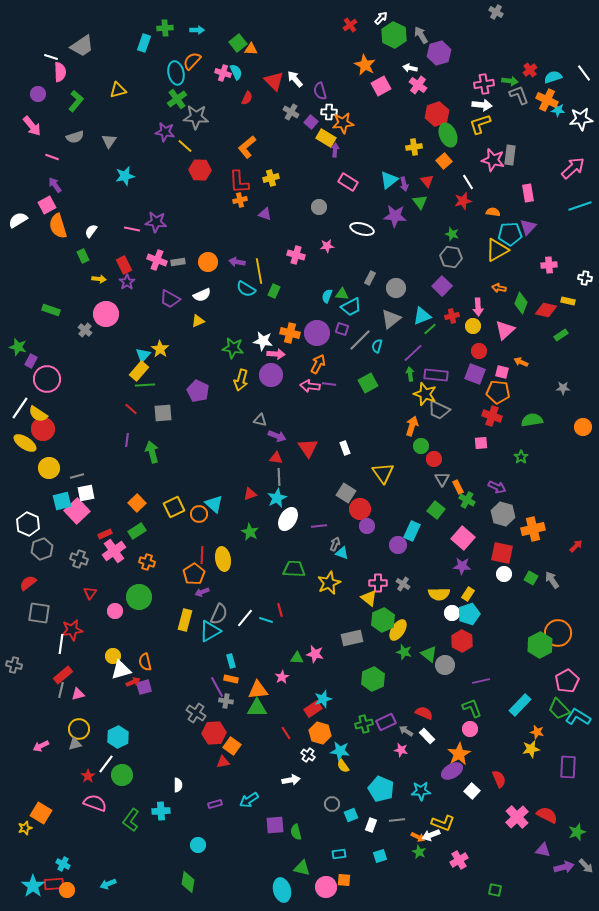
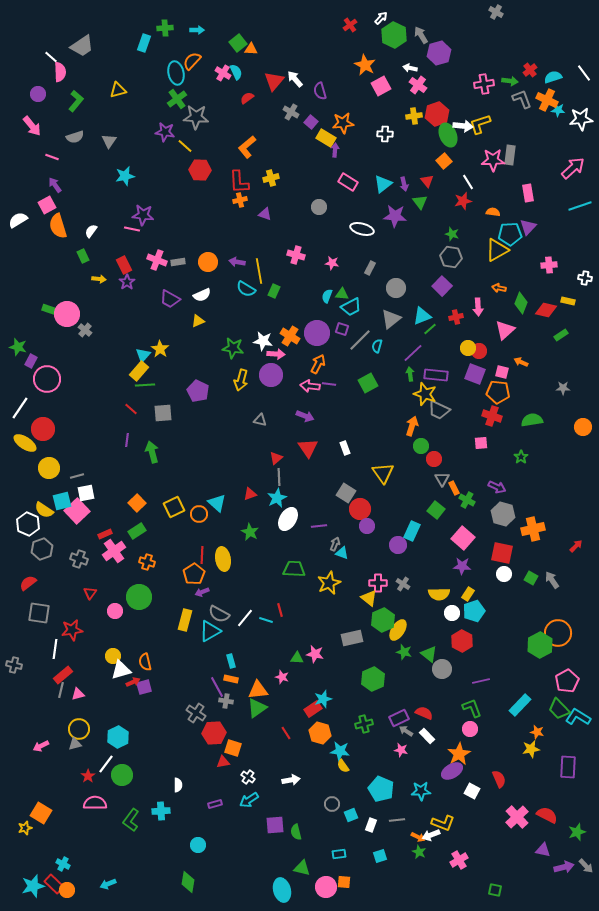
white line at (51, 57): rotated 24 degrees clockwise
pink cross at (223, 73): rotated 14 degrees clockwise
red triangle at (274, 81): rotated 25 degrees clockwise
gray L-shape at (519, 95): moved 3 px right, 4 px down
red semicircle at (247, 98): rotated 152 degrees counterclockwise
white arrow at (482, 105): moved 19 px left, 21 px down
white cross at (329, 112): moved 56 px right, 22 px down
yellow cross at (414, 147): moved 31 px up
pink star at (493, 160): rotated 15 degrees counterclockwise
cyan triangle at (389, 180): moved 6 px left, 4 px down
purple star at (156, 222): moved 13 px left, 7 px up
pink star at (327, 246): moved 5 px right, 17 px down; rotated 16 degrees clockwise
gray rectangle at (370, 278): moved 10 px up
pink circle at (106, 314): moved 39 px left
red cross at (452, 316): moved 4 px right, 1 px down
yellow circle at (473, 326): moved 5 px left, 22 px down
orange cross at (290, 333): moved 3 px down; rotated 18 degrees clockwise
yellow semicircle at (38, 414): moved 6 px right, 96 px down
purple arrow at (277, 436): moved 28 px right, 20 px up
red triangle at (276, 458): rotated 48 degrees counterclockwise
orange rectangle at (458, 487): moved 4 px left, 1 px down
cyan triangle at (214, 504): moved 3 px right, 1 px up
gray semicircle at (219, 614): rotated 95 degrees clockwise
cyan pentagon at (469, 614): moved 5 px right, 3 px up
white line at (61, 644): moved 6 px left, 5 px down
gray circle at (445, 665): moved 3 px left, 4 px down
pink star at (282, 677): rotated 24 degrees counterclockwise
green triangle at (257, 708): rotated 35 degrees counterclockwise
purple rectangle at (386, 722): moved 13 px right, 4 px up
orange square at (232, 746): moved 1 px right, 2 px down; rotated 18 degrees counterclockwise
white cross at (308, 755): moved 60 px left, 22 px down
white square at (472, 791): rotated 14 degrees counterclockwise
pink semicircle at (95, 803): rotated 20 degrees counterclockwise
orange square at (344, 880): moved 2 px down
red rectangle at (54, 884): rotated 48 degrees clockwise
cyan star at (33, 886): rotated 20 degrees clockwise
